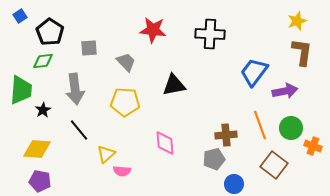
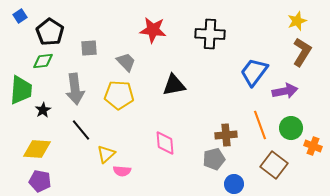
brown L-shape: rotated 24 degrees clockwise
yellow pentagon: moved 6 px left, 7 px up
black line: moved 2 px right
